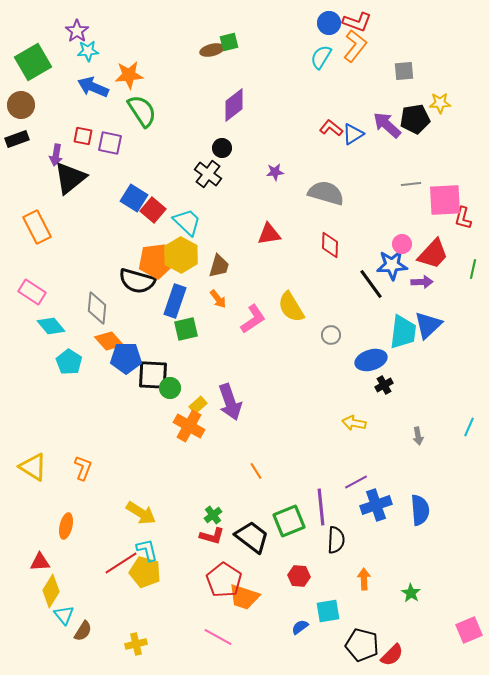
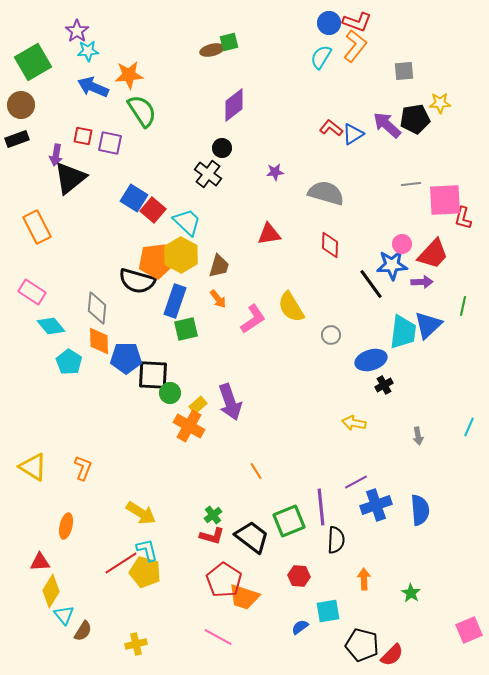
green line at (473, 269): moved 10 px left, 37 px down
orange diamond at (109, 341): moved 10 px left; rotated 40 degrees clockwise
green circle at (170, 388): moved 5 px down
